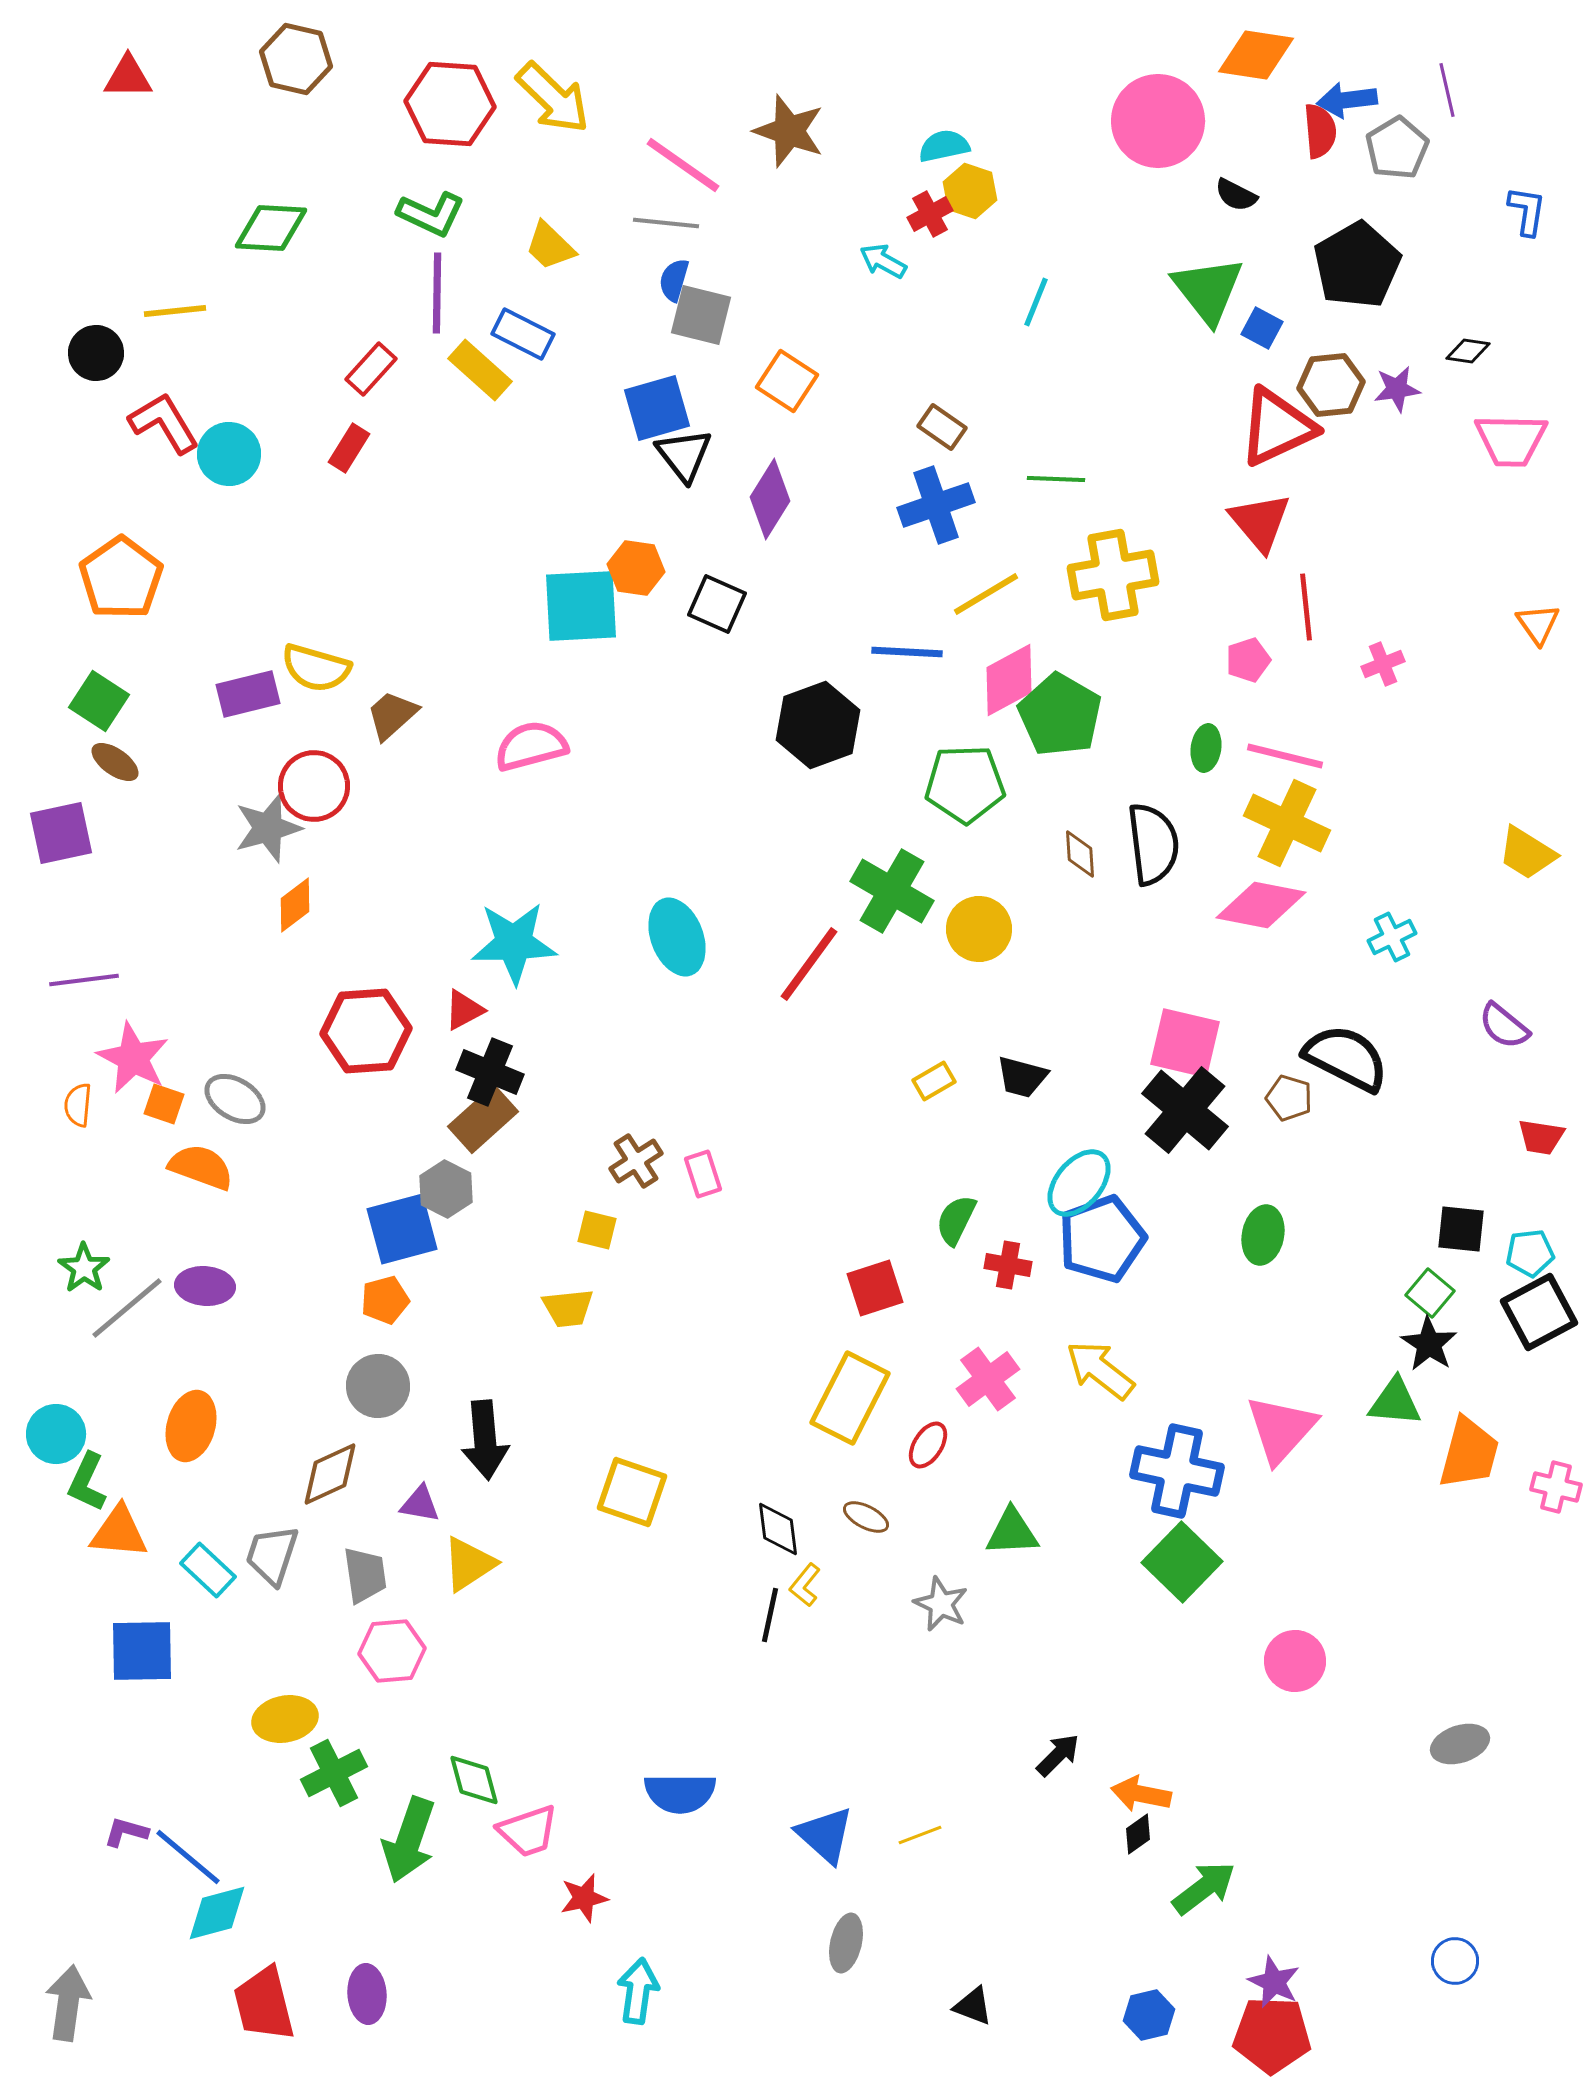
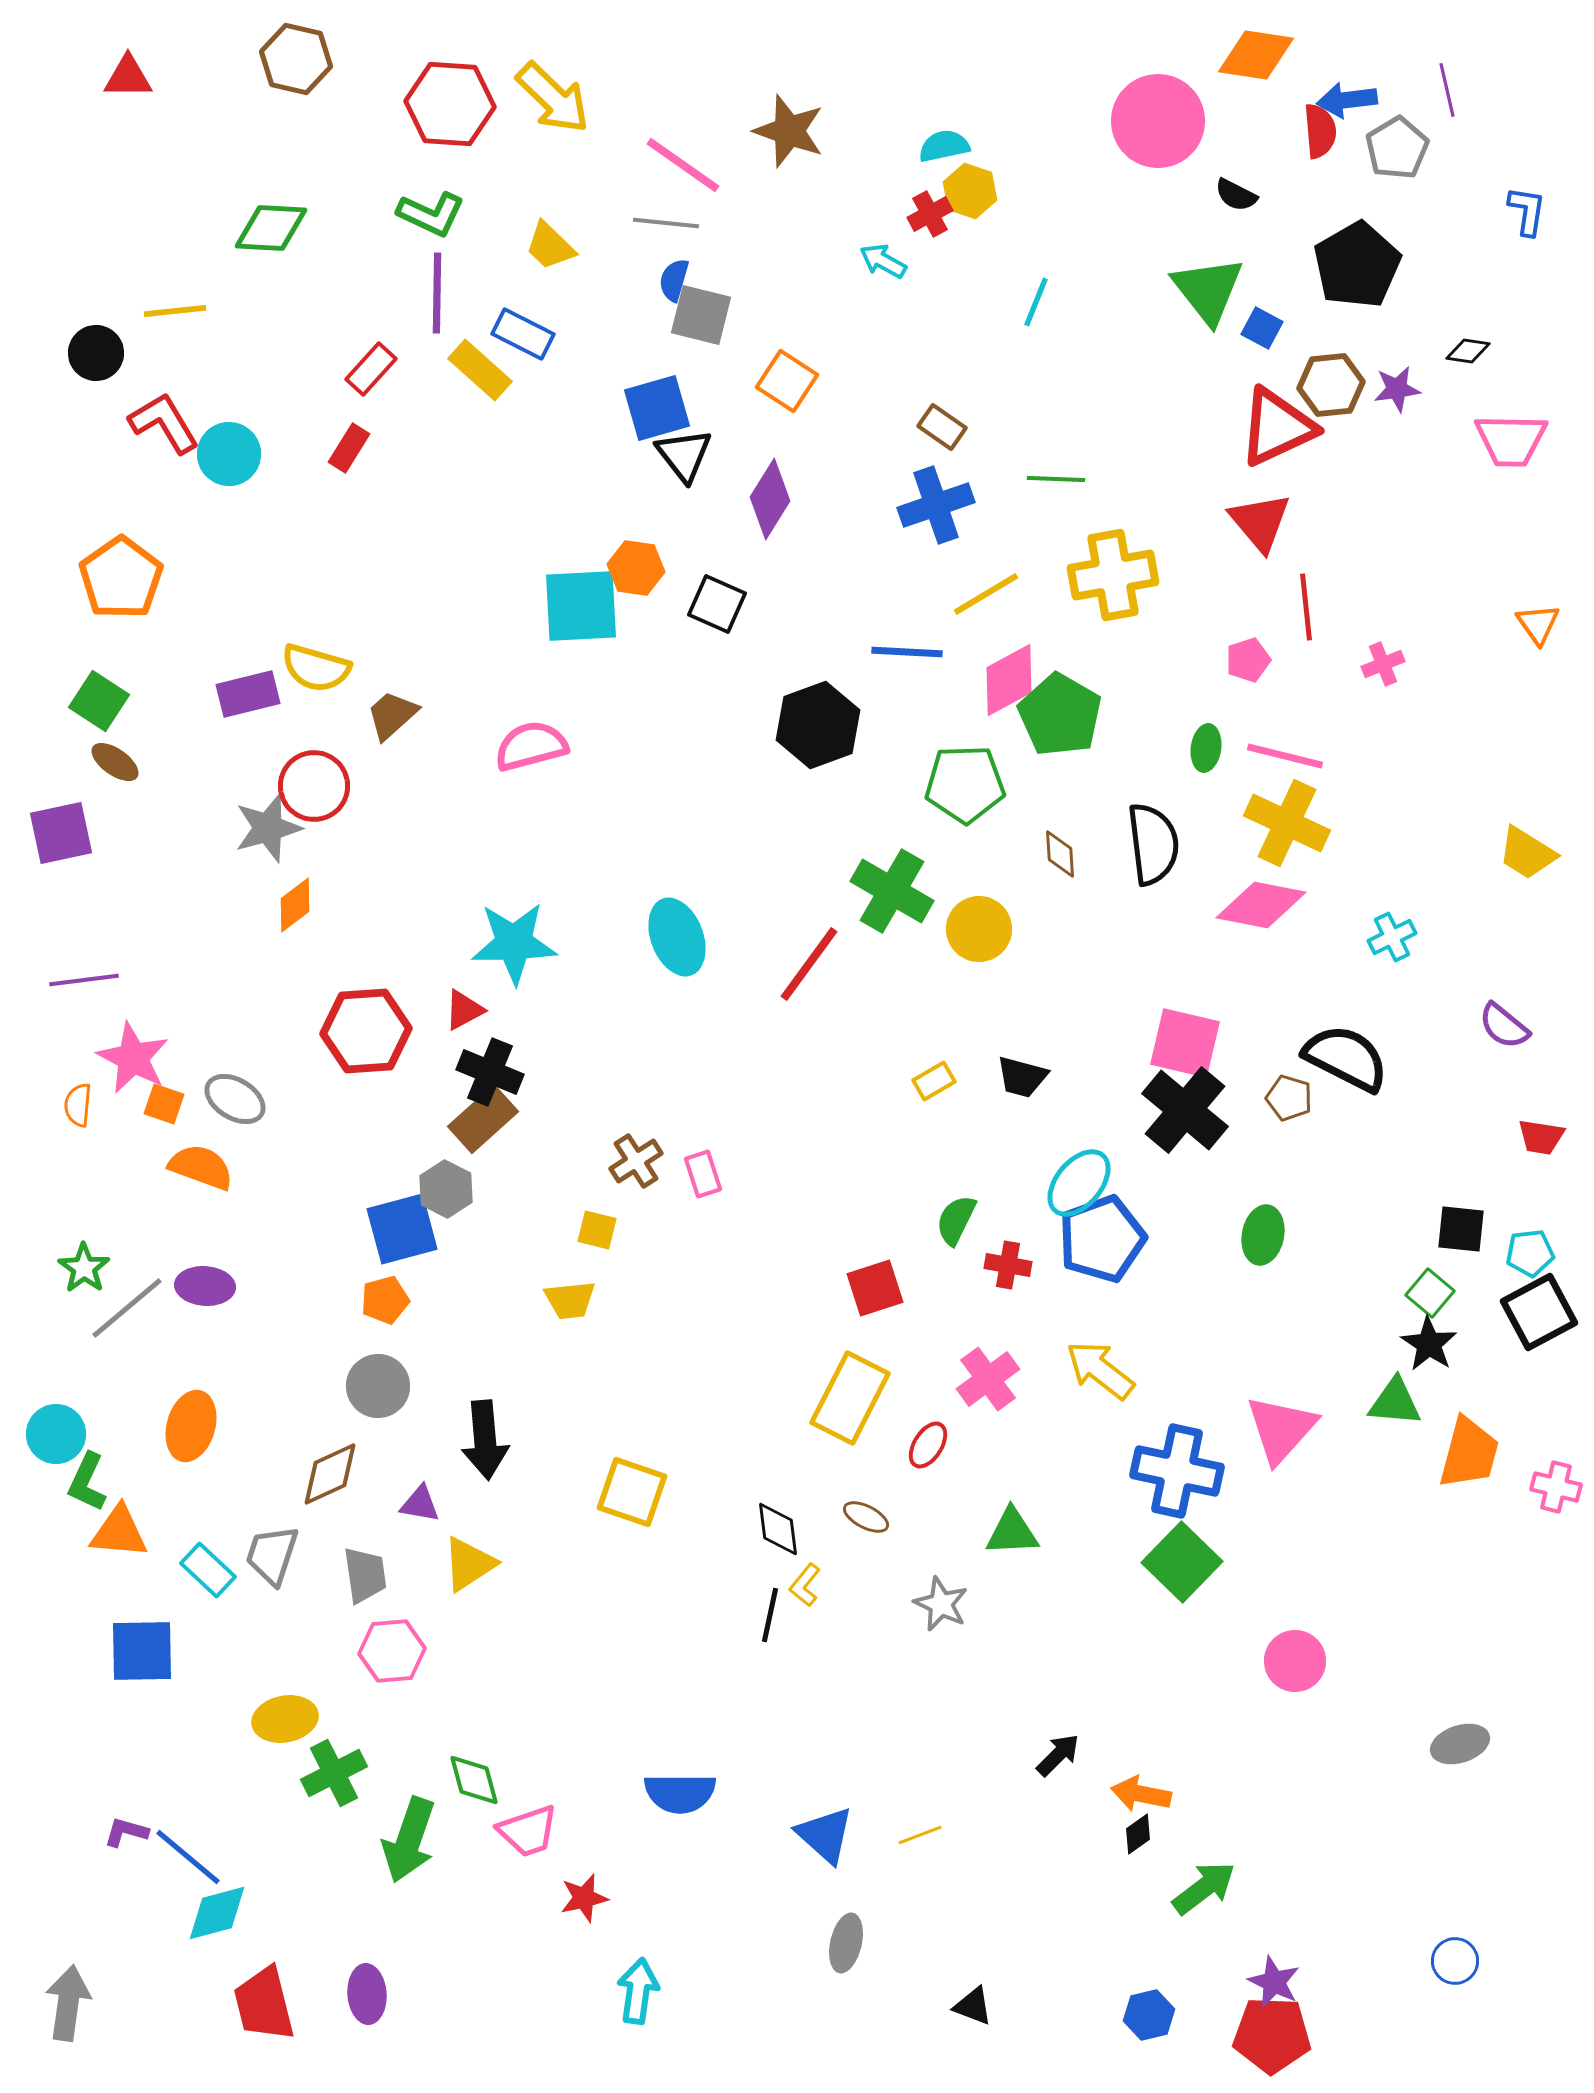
brown diamond at (1080, 854): moved 20 px left
yellow trapezoid at (568, 1308): moved 2 px right, 8 px up
